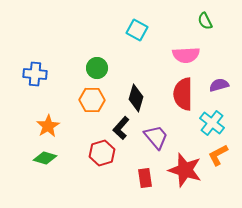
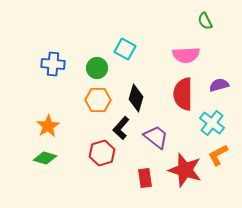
cyan square: moved 12 px left, 19 px down
blue cross: moved 18 px right, 10 px up
orange hexagon: moved 6 px right
purple trapezoid: rotated 12 degrees counterclockwise
